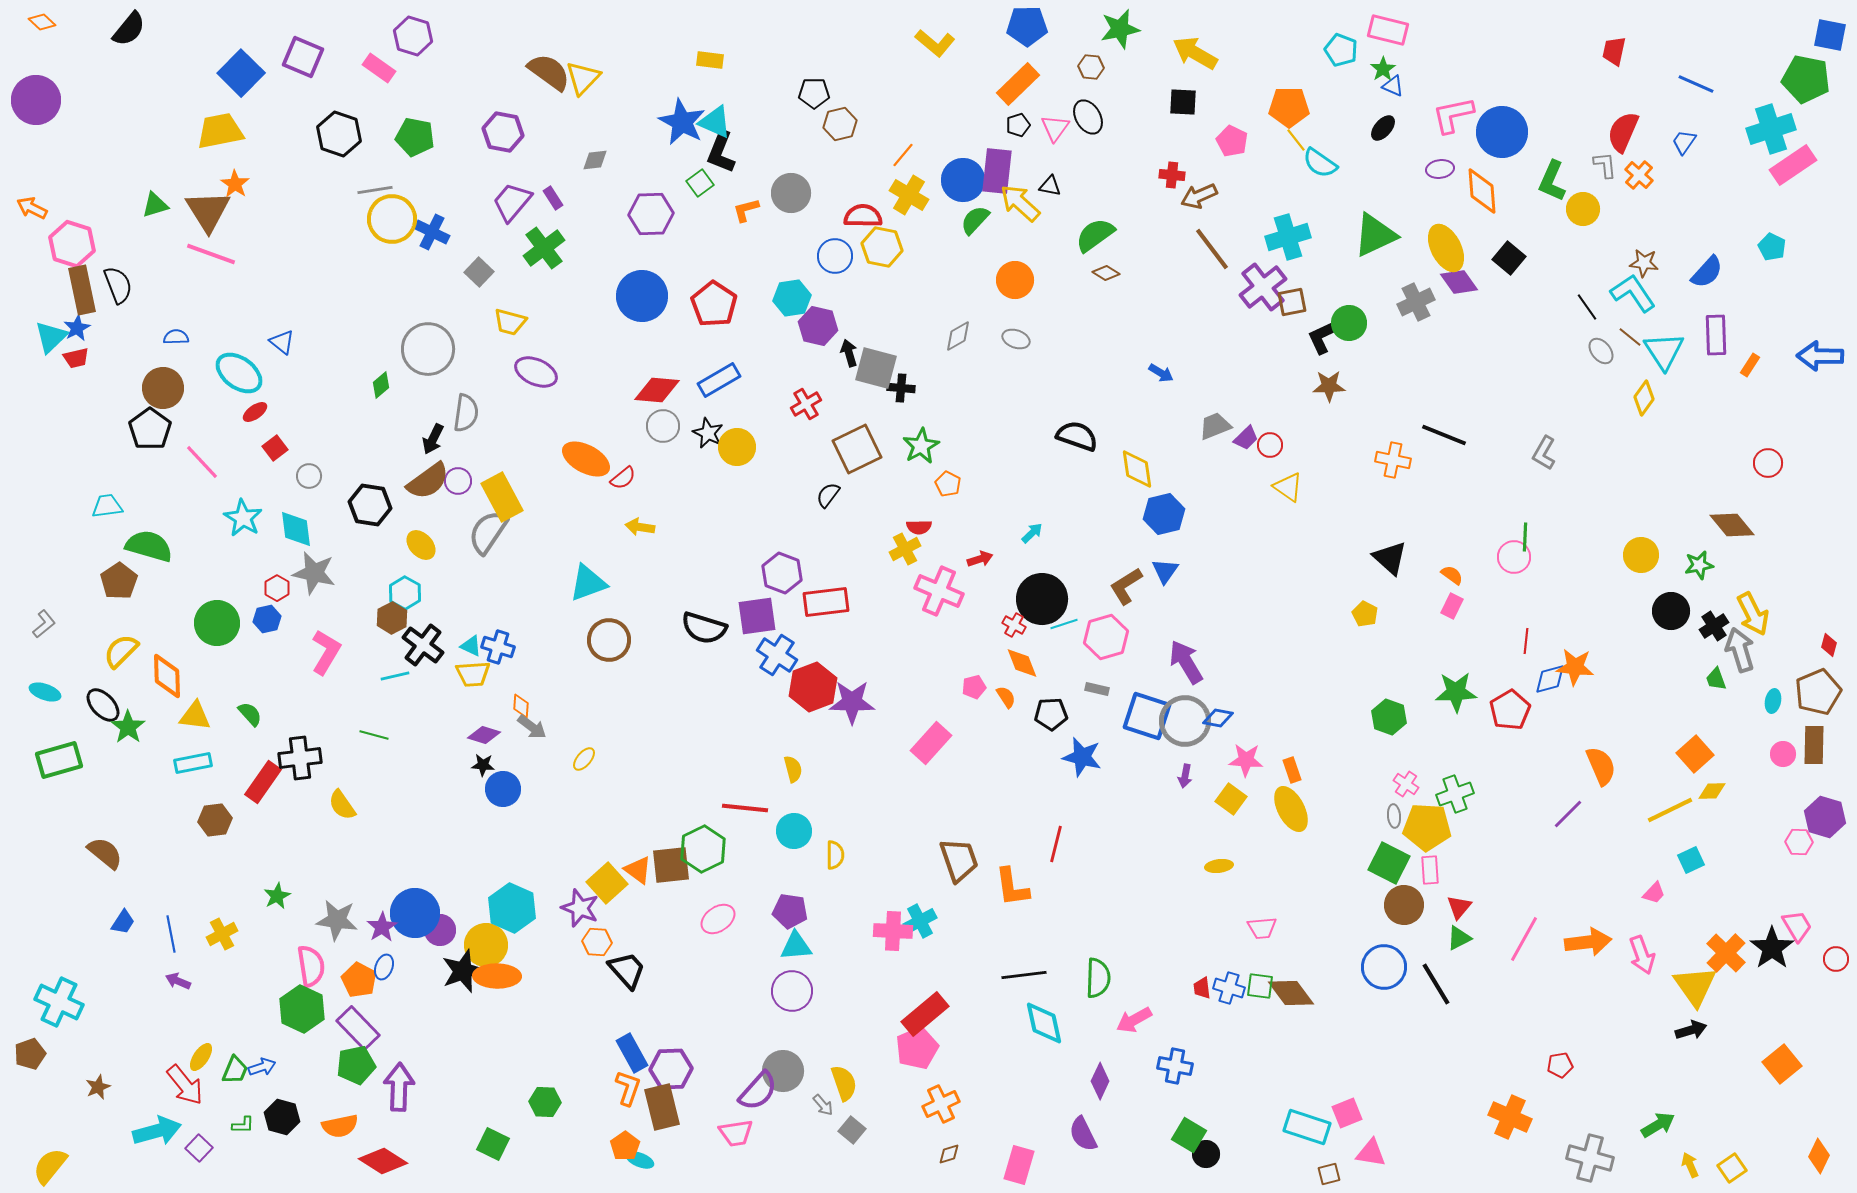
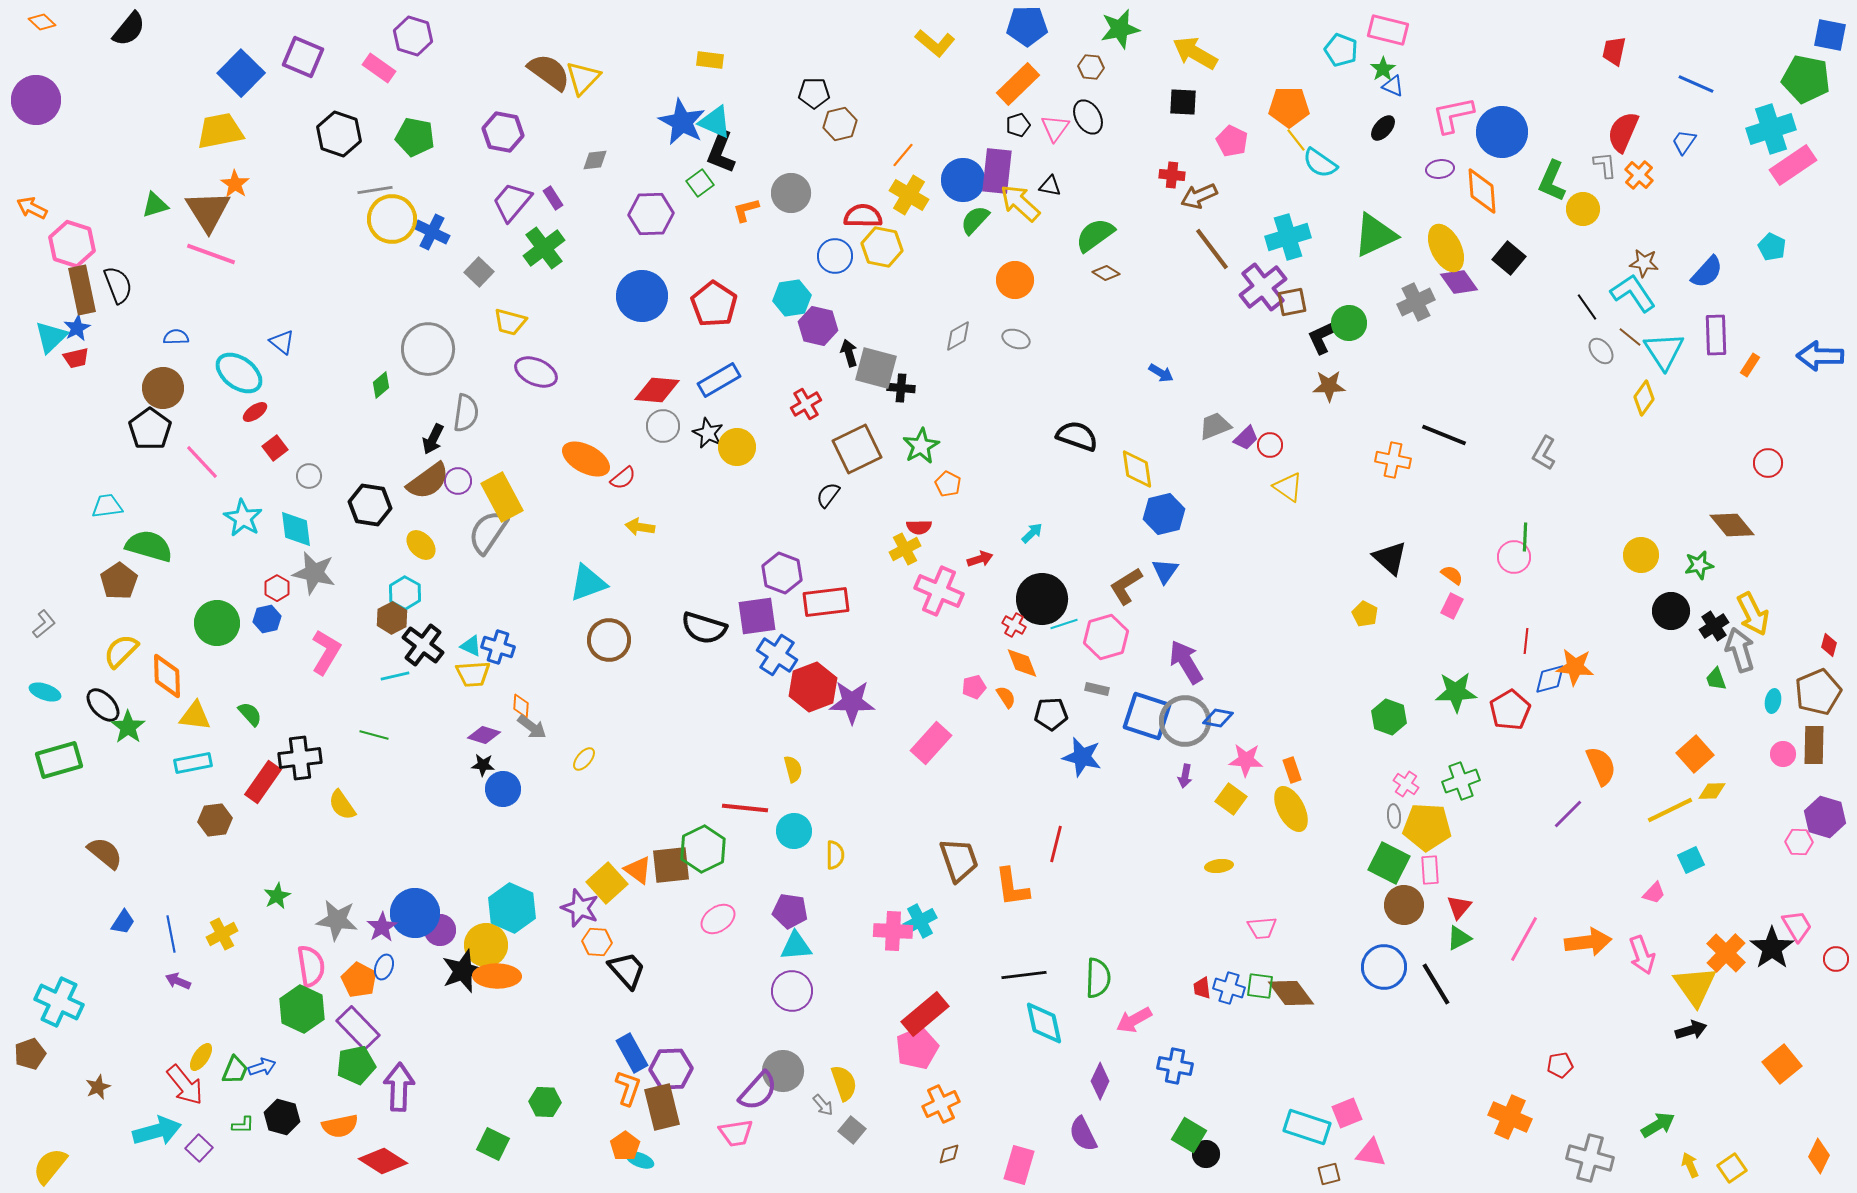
green cross at (1455, 794): moved 6 px right, 13 px up
